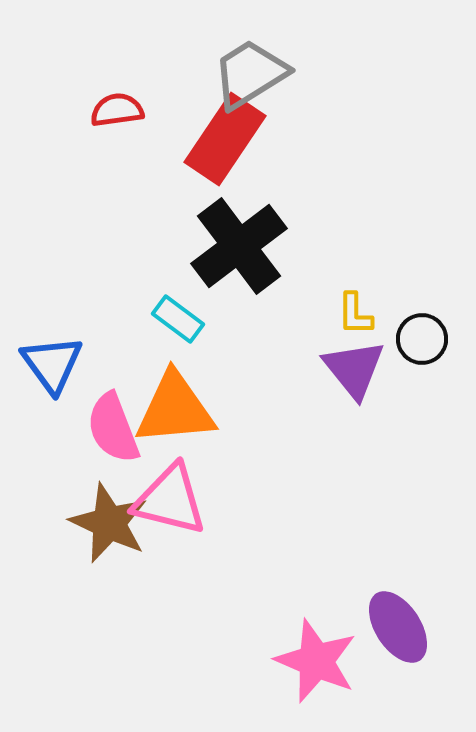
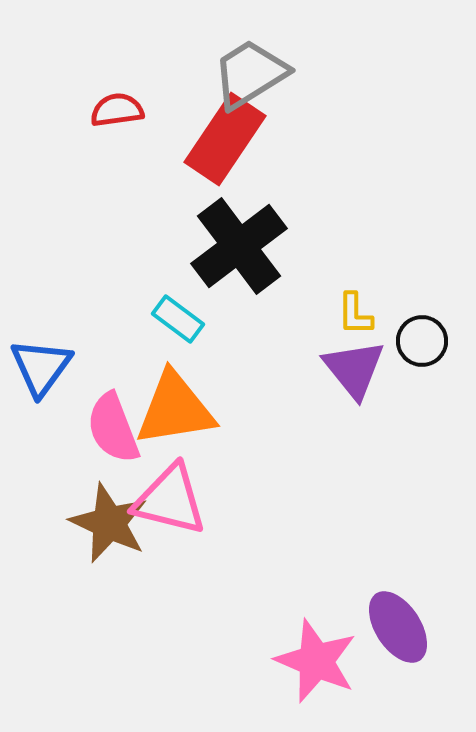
black circle: moved 2 px down
blue triangle: moved 11 px left, 3 px down; rotated 12 degrees clockwise
orange triangle: rotated 4 degrees counterclockwise
